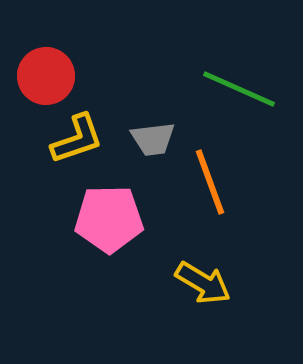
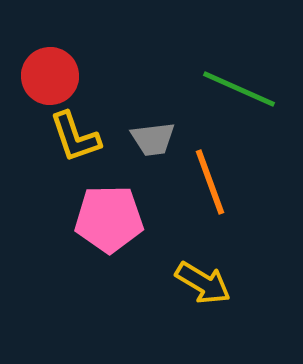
red circle: moved 4 px right
yellow L-shape: moved 2 px left, 2 px up; rotated 90 degrees clockwise
